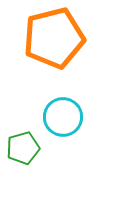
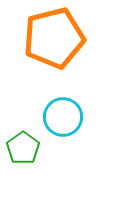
green pentagon: rotated 20 degrees counterclockwise
